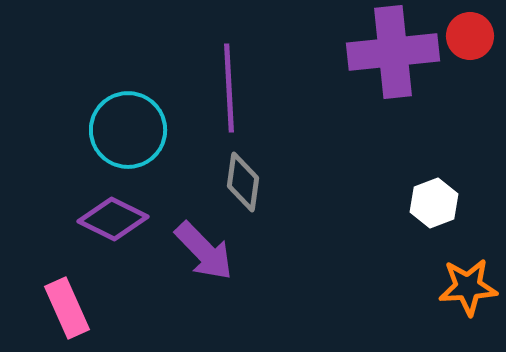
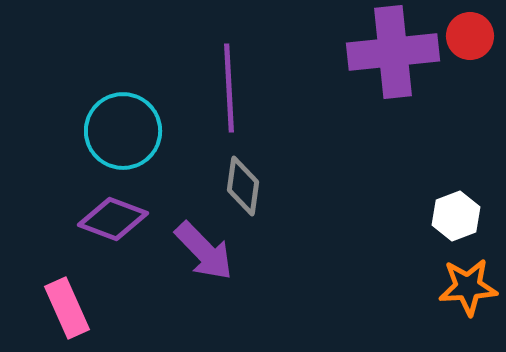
cyan circle: moved 5 px left, 1 px down
gray diamond: moved 4 px down
white hexagon: moved 22 px right, 13 px down
purple diamond: rotated 6 degrees counterclockwise
